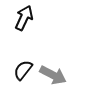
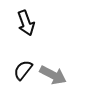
black arrow: moved 2 px right, 5 px down; rotated 135 degrees clockwise
